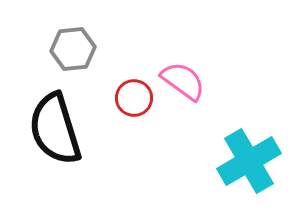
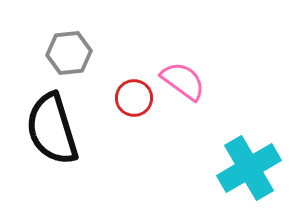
gray hexagon: moved 4 px left, 4 px down
black semicircle: moved 3 px left
cyan cross: moved 7 px down
